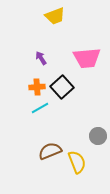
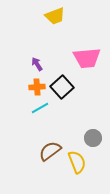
purple arrow: moved 4 px left, 6 px down
gray circle: moved 5 px left, 2 px down
brown semicircle: rotated 15 degrees counterclockwise
